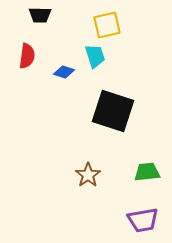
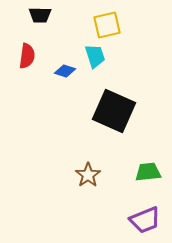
blue diamond: moved 1 px right, 1 px up
black square: moved 1 px right; rotated 6 degrees clockwise
green trapezoid: moved 1 px right
purple trapezoid: moved 2 px right; rotated 12 degrees counterclockwise
